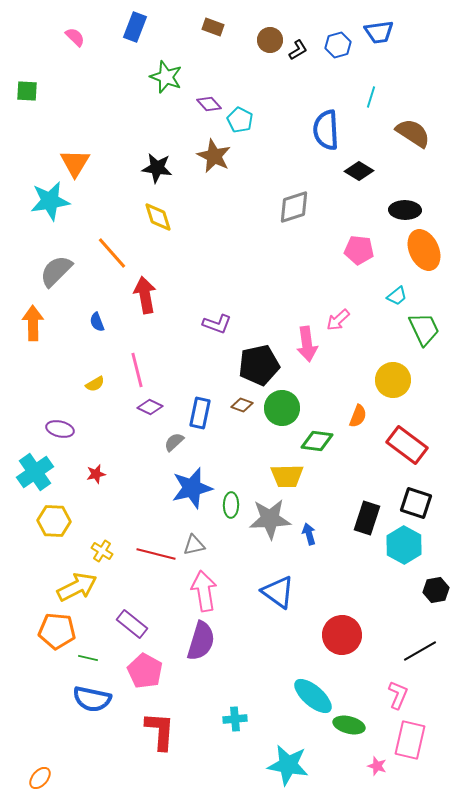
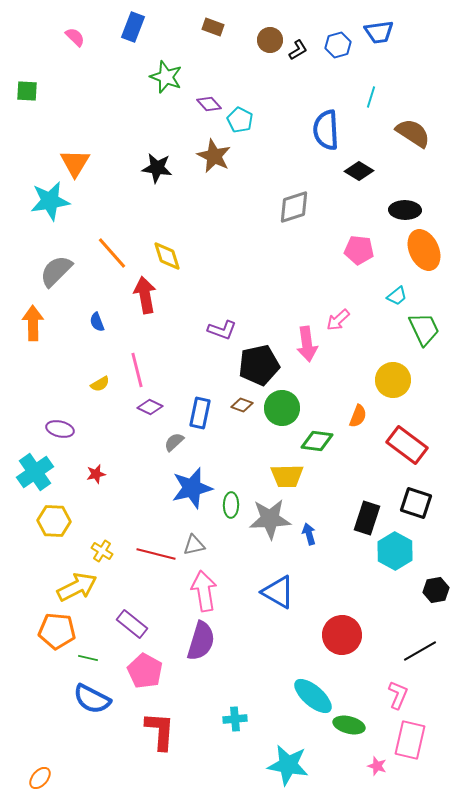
blue rectangle at (135, 27): moved 2 px left
yellow diamond at (158, 217): moved 9 px right, 39 px down
purple L-shape at (217, 324): moved 5 px right, 6 px down
yellow semicircle at (95, 384): moved 5 px right
cyan hexagon at (404, 545): moved 9 px left, 6 px down
blue triangle at (278, 592): rotated 6 degrees counterclockwise
blue semicircle at (92, 699): rotated 15 degrees clockwise
